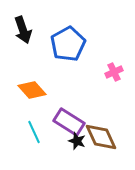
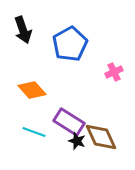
blue pentagon: moved 2 px right
cyan line: rotated 45 degrees counterclockwise
